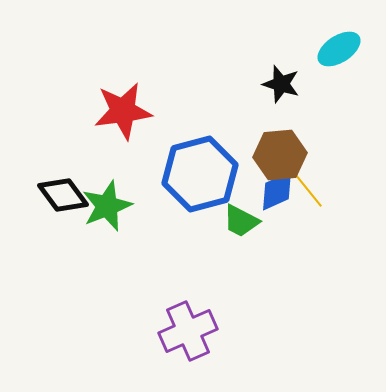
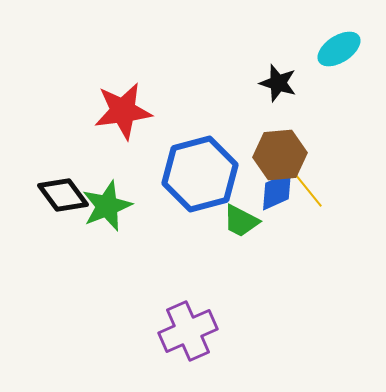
black star: moved 3 px left, 1 px up
